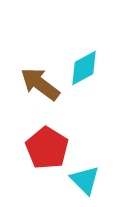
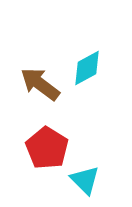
cyan diamond: moved 3 px right
